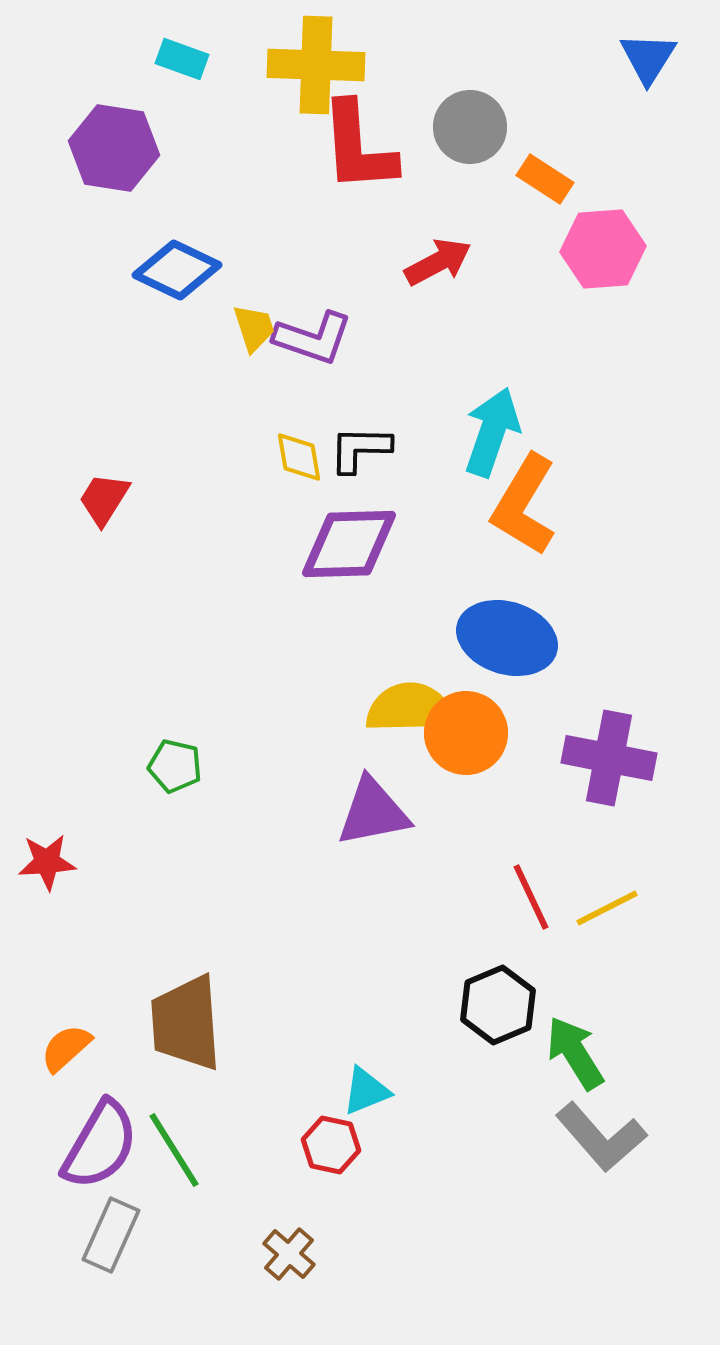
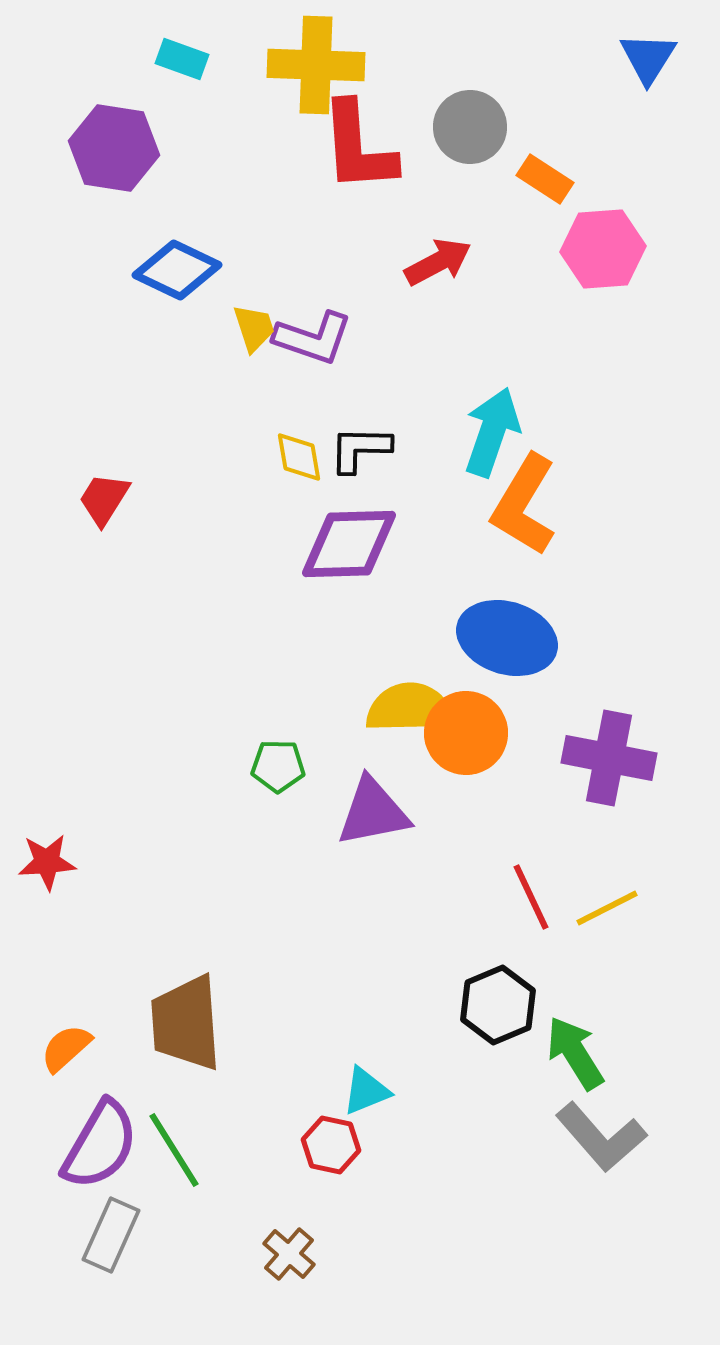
green pentagon: moved 103 px right; rotated 12 degrees counterclockwise
